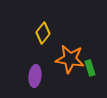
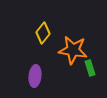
orange star: moved 3 px right, 9 px up
